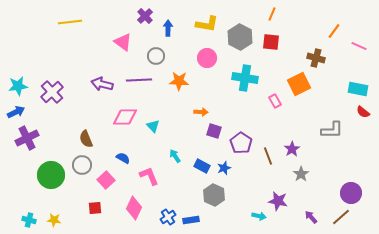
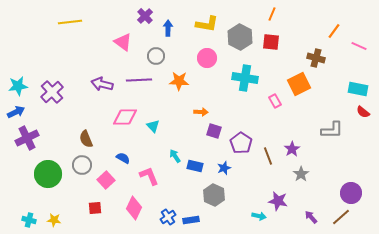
blue rectangle at (202, 166): moved 7 px left; rotated 14 degrees counterclockwise
green circle at (51, 175): moved 3 px left, 1 px up
